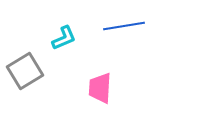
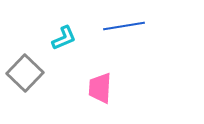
gray square: moved 2 px down; rotated 15 degrees counterclockwise
